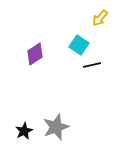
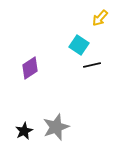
purple diamond: moved 5 px left, 14 px down
